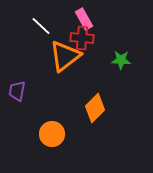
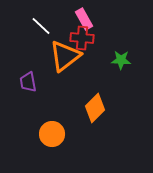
purple trapezoid: moved 11 px right, 9 px up; rotated 20 degrees counterclockwise
